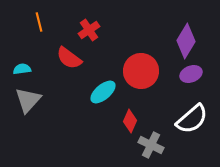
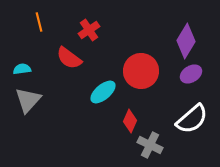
purple ellipse: rotated 10 degrees counterclockwise
gray cross: moved 1 px left
